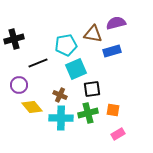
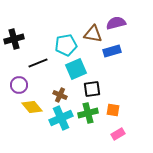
cyan cross: rotated 25 degrees counterclockwise
